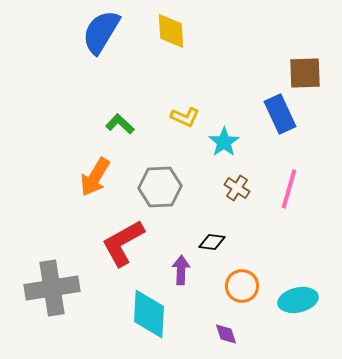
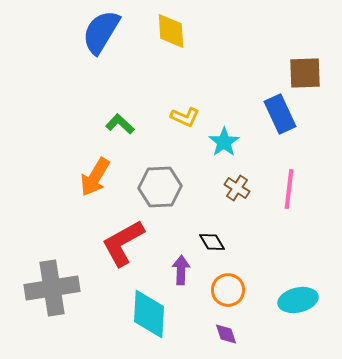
pink line: rotated 9 degrees counterclockwise
black diamond: rotated 52 degrees clockwise
orange circle: moved 14 px left, 4 px down
